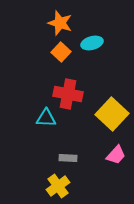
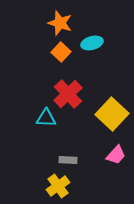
red cross: rotated 36 degrees clockwise
gray rectangle: moved 2 px down
